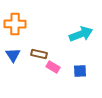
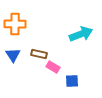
blue square: moved 8 px left, 10 px down
